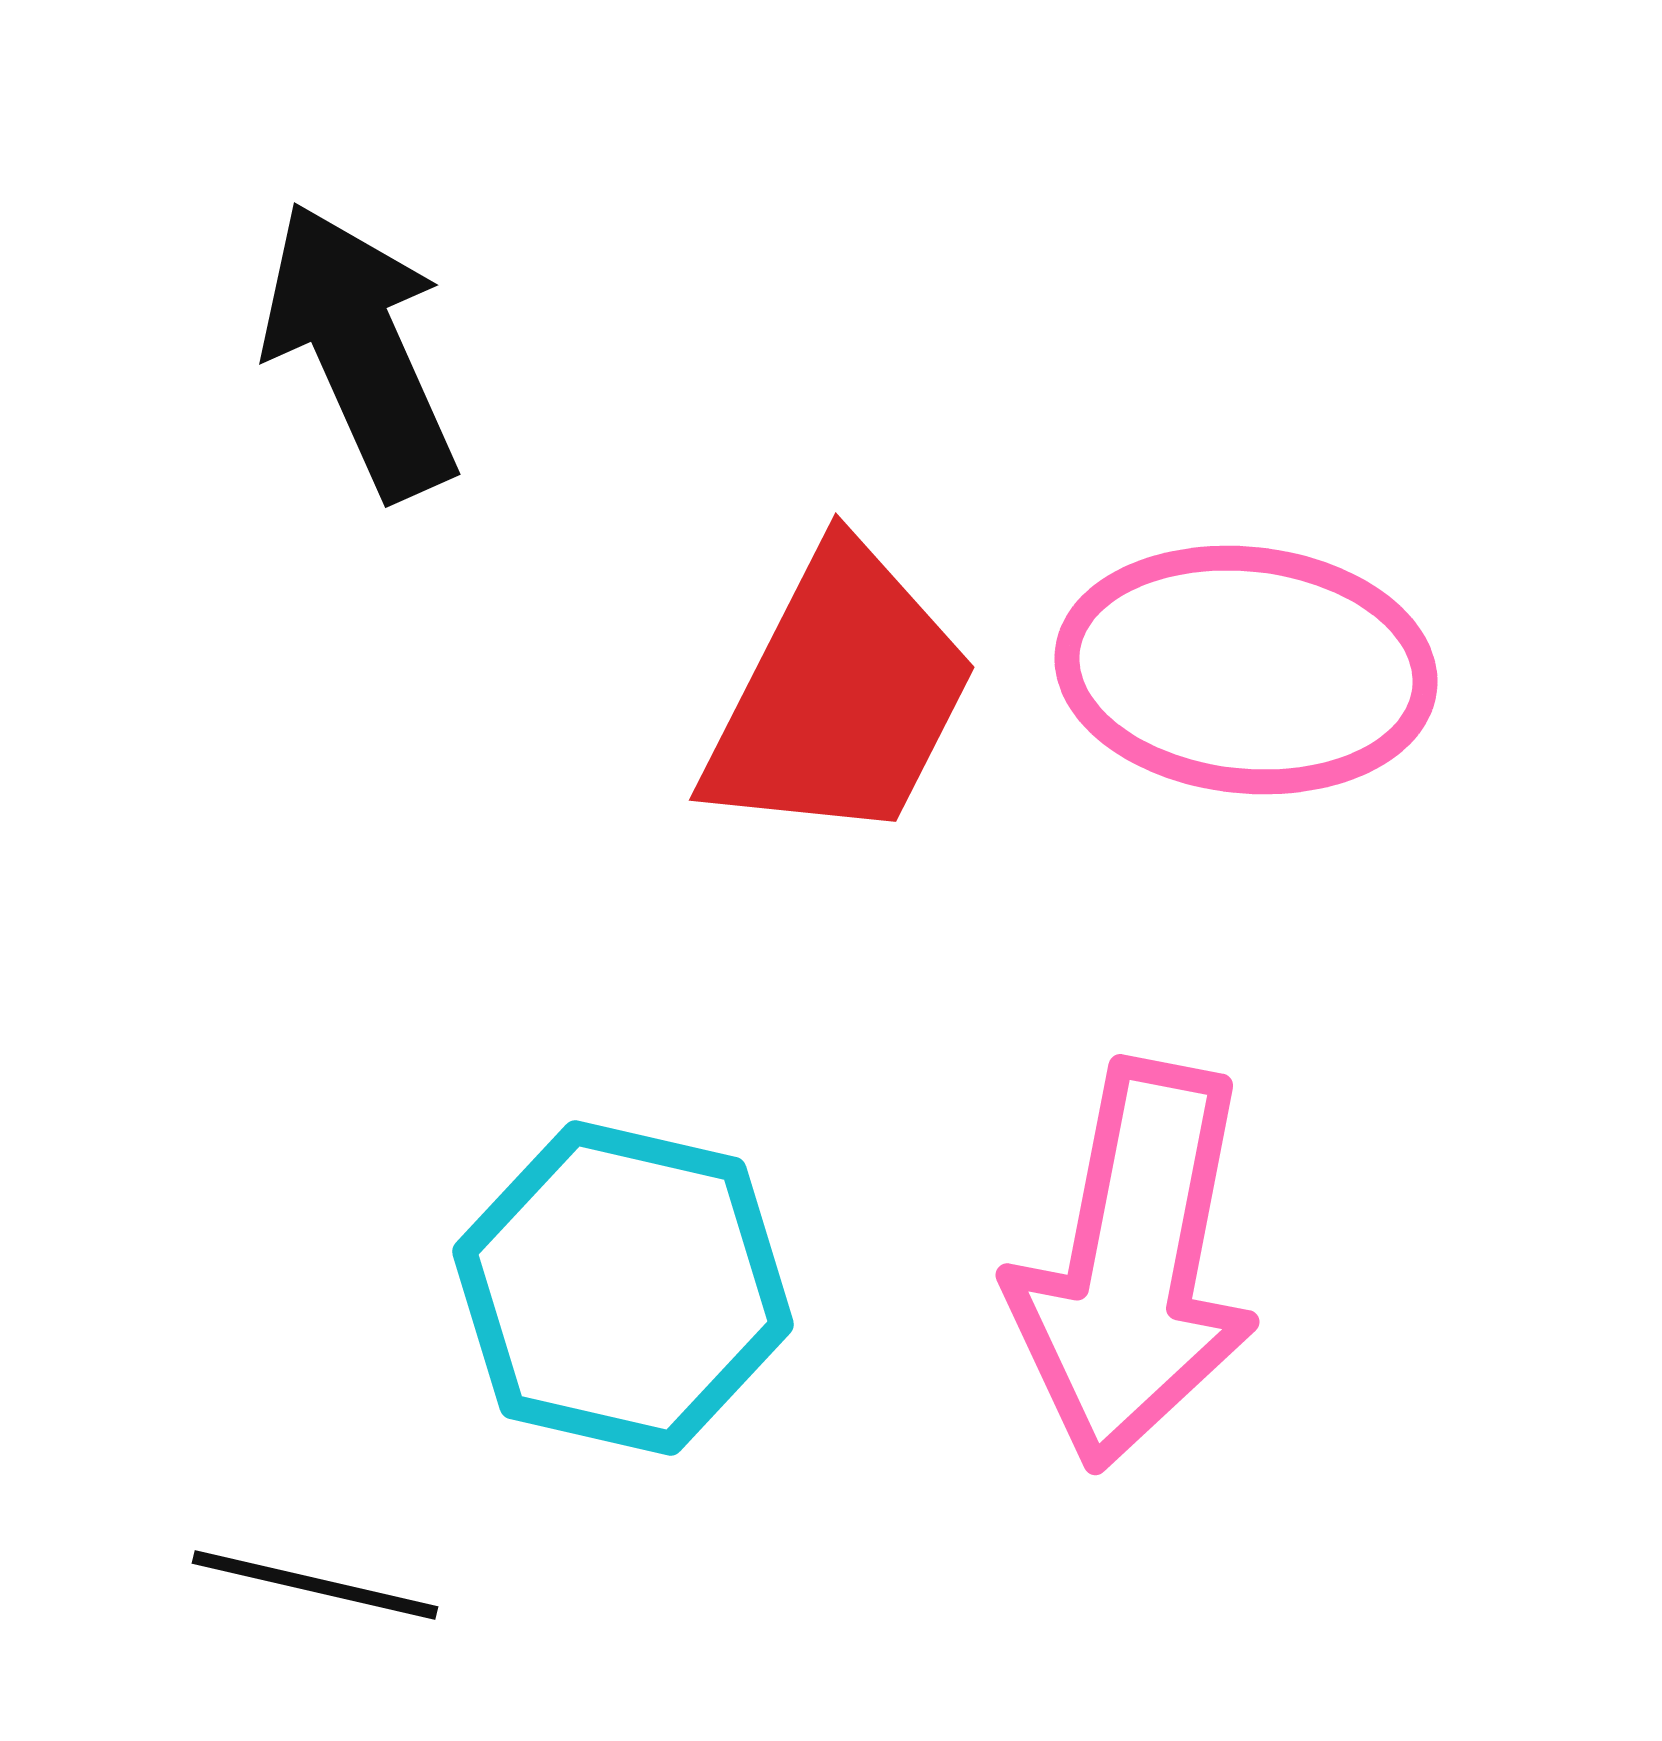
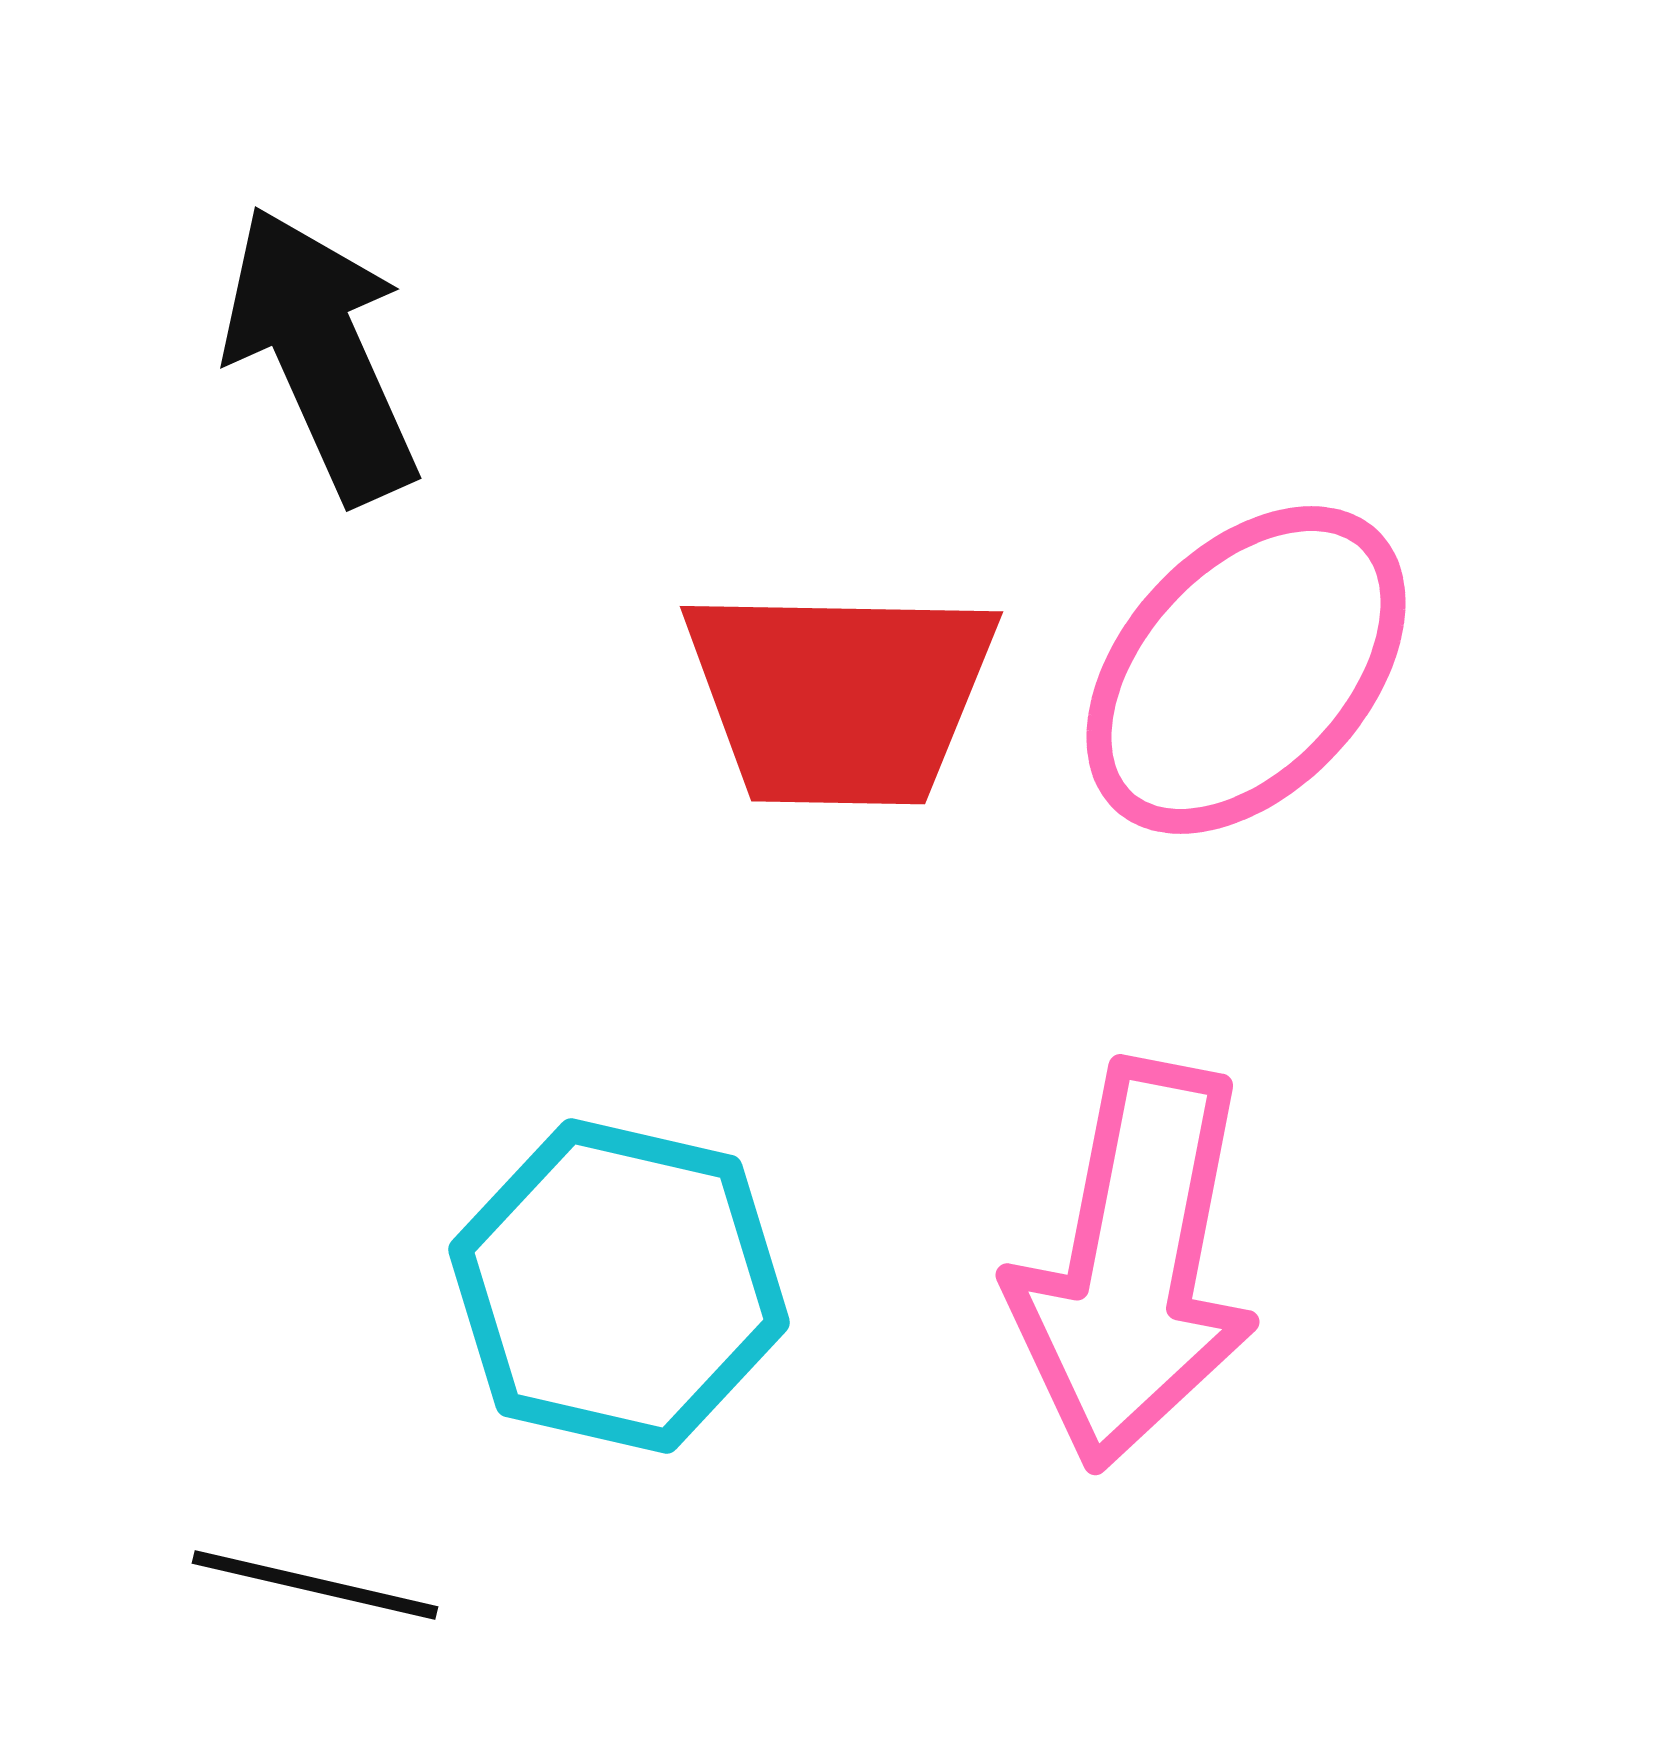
black arrow: moved 39 px left, 4 px down
pink ellipse: rotated 53 degrees counterclockwise
red trapezoid: rotated 64 degrees clockwise
cyan hexagon: moved 4 px left, 2 px up
